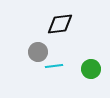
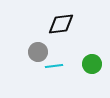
black diamond: moved 1 px right
green circle: moved 1 px right, 5 px up
